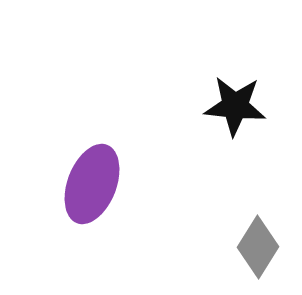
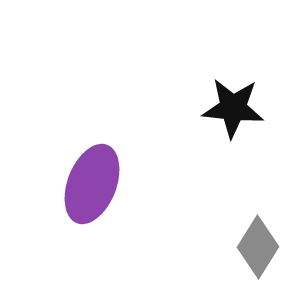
black star: moved 2 px left, 2 px down
